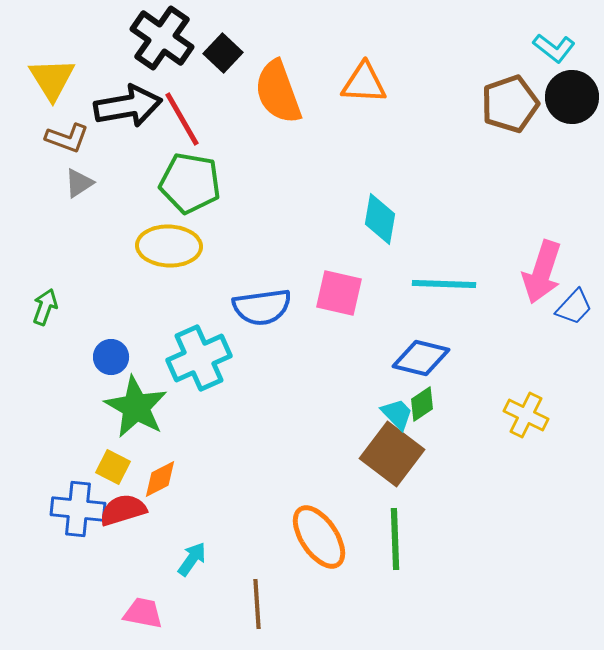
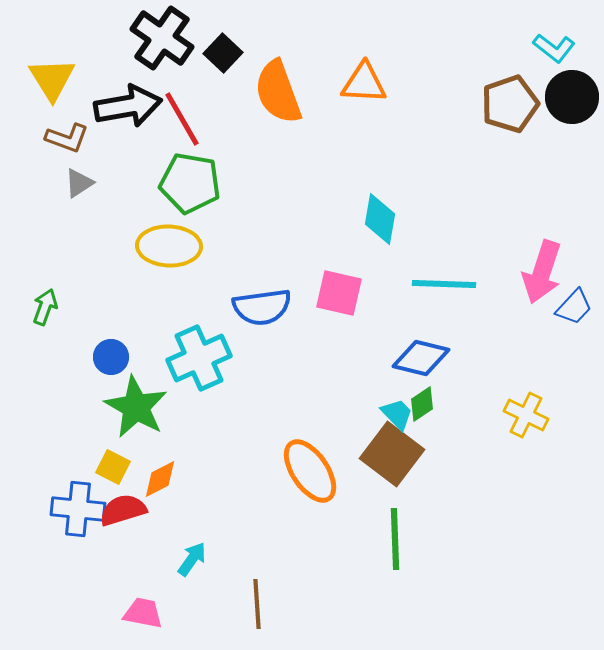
orange ellipse: moved 9 px left, 66 px up
